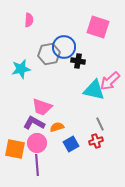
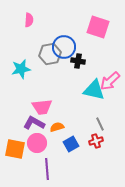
gray hexagon: moved 1 px right
pink trapezoid: rotated 25 degrees counterclockwise
purple line: moved 10 px right, 4 px down
